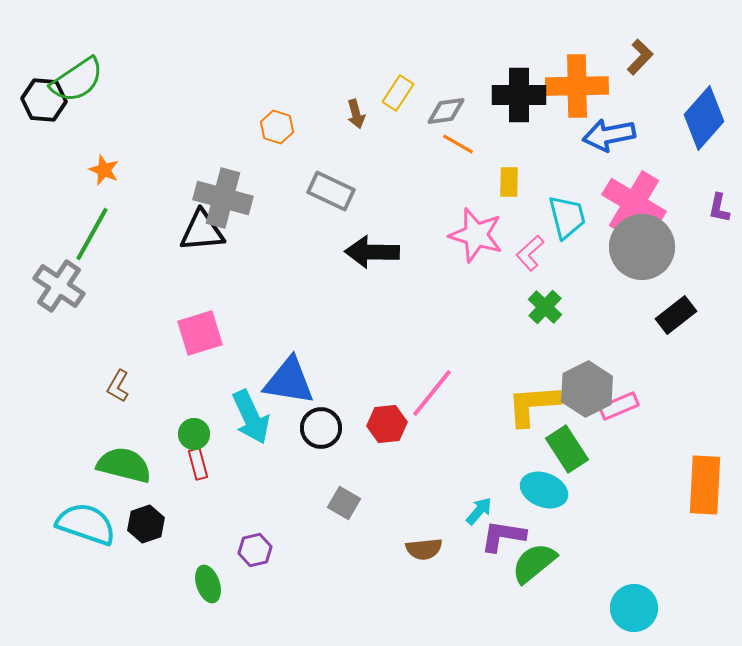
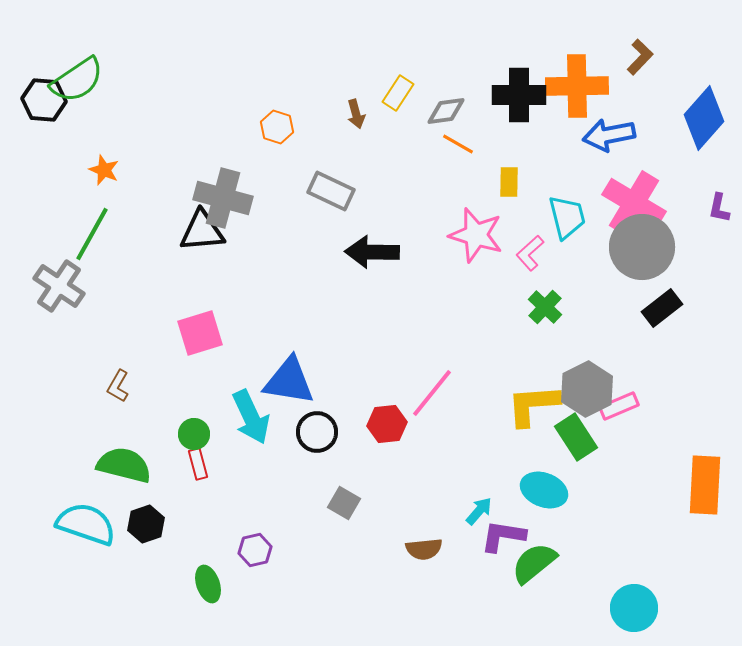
black rectangle at (676, 315): moved 14 px left, 7 px up
black circle at (321, 428): moved 4 px left, 4 px down
green rectangle at (567, 449): moved 9 px right, 12 px up
